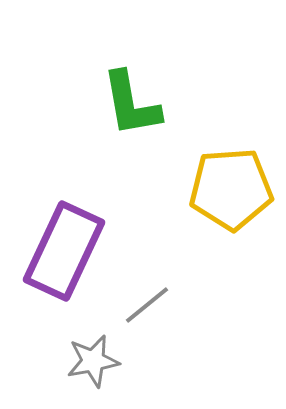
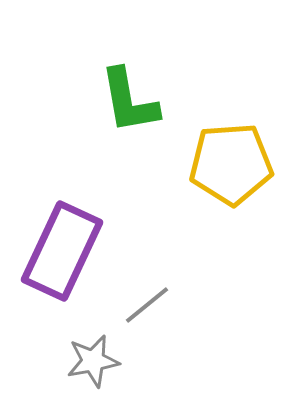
green L-shape: moved 2 px left, 3 px up
yellow pentagon: moved 25 px up
purple rectangle: moved 2 px left
